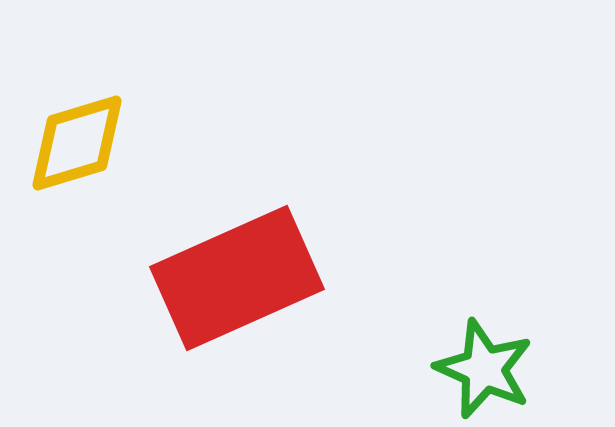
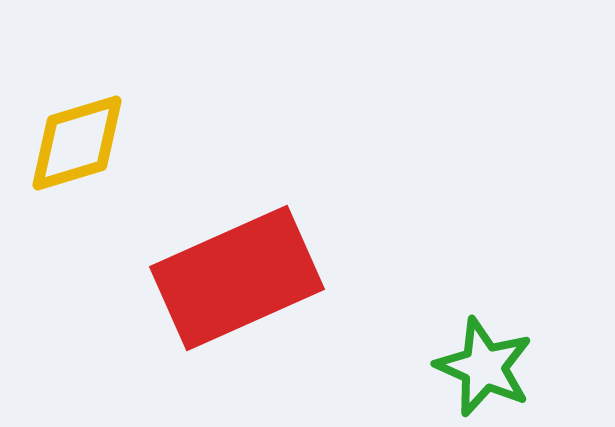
green star: moved 2 px up
